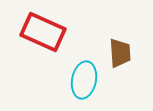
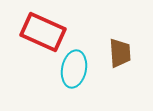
cyan ellipse: moved 10 px left, 11 px up
